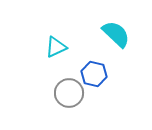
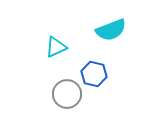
cyan semicircle: moved 5 px left, 4 px up; rotated 116 degrees clockwise
gray circle: moved 2 px left, 1 px down
